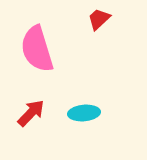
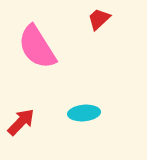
pink semicircle: moved 2 px up; rotated 15 degrees counterclockwise
red arrow: moved 10 px left, 9 px down
